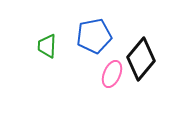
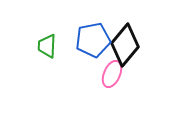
blue pentagon: moved 1 px left, 4 px down
black diamond: moved 16 px left, 14 px up
